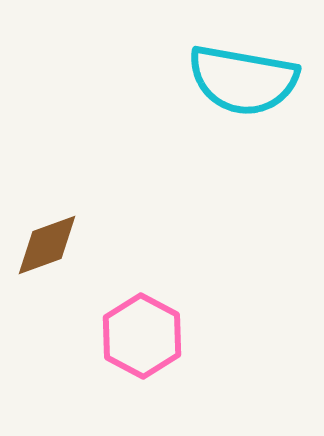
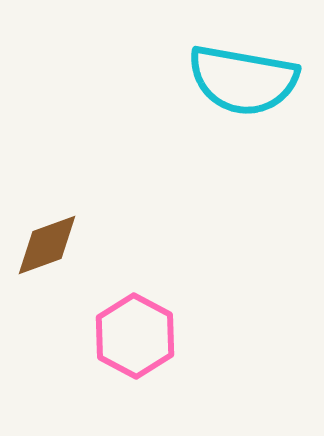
pink hexagon: moved 7 px left
